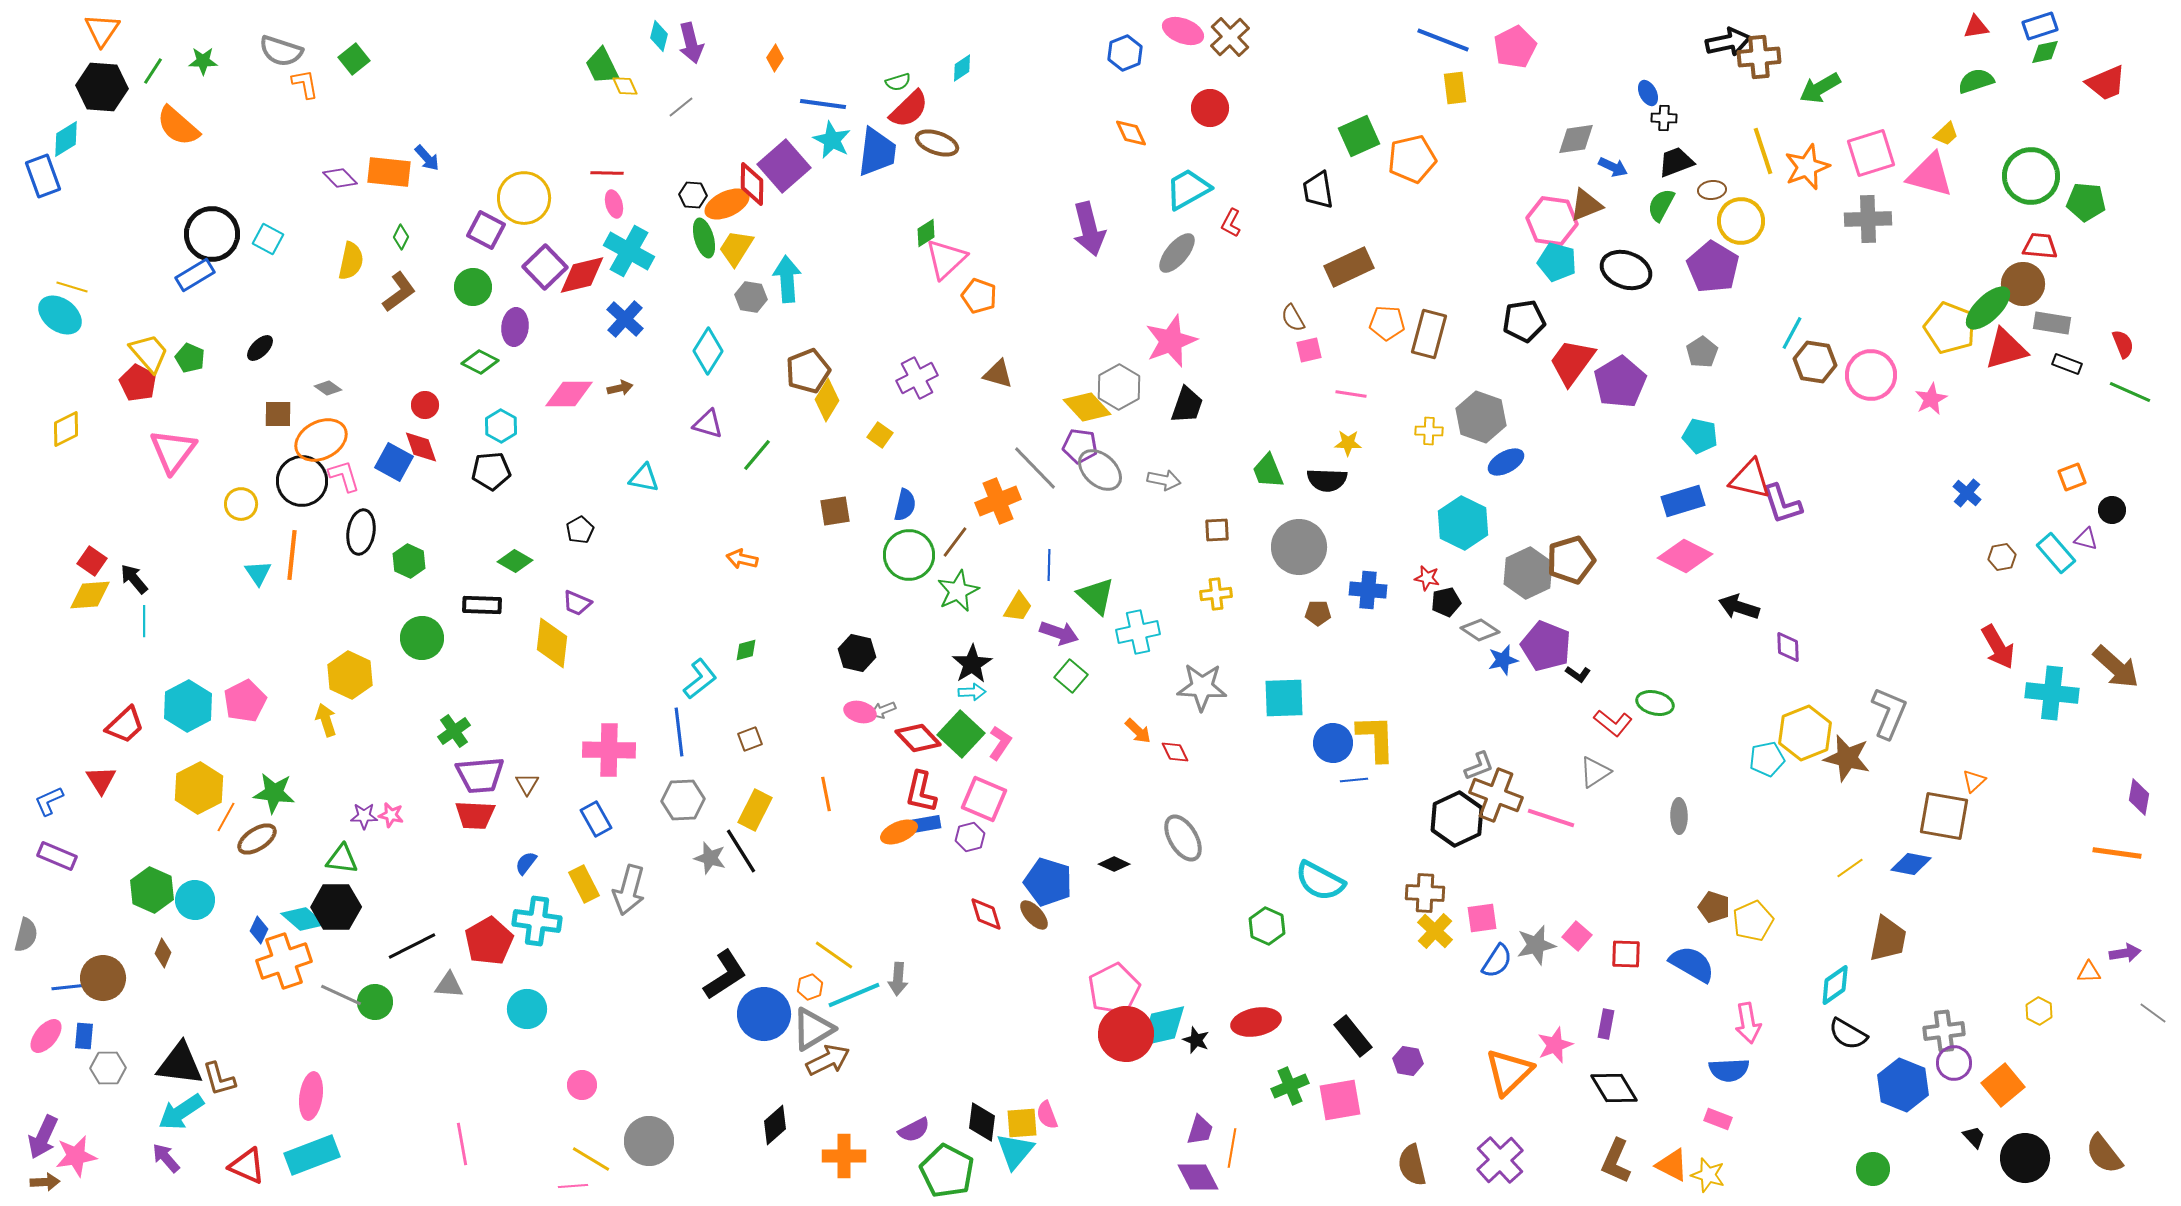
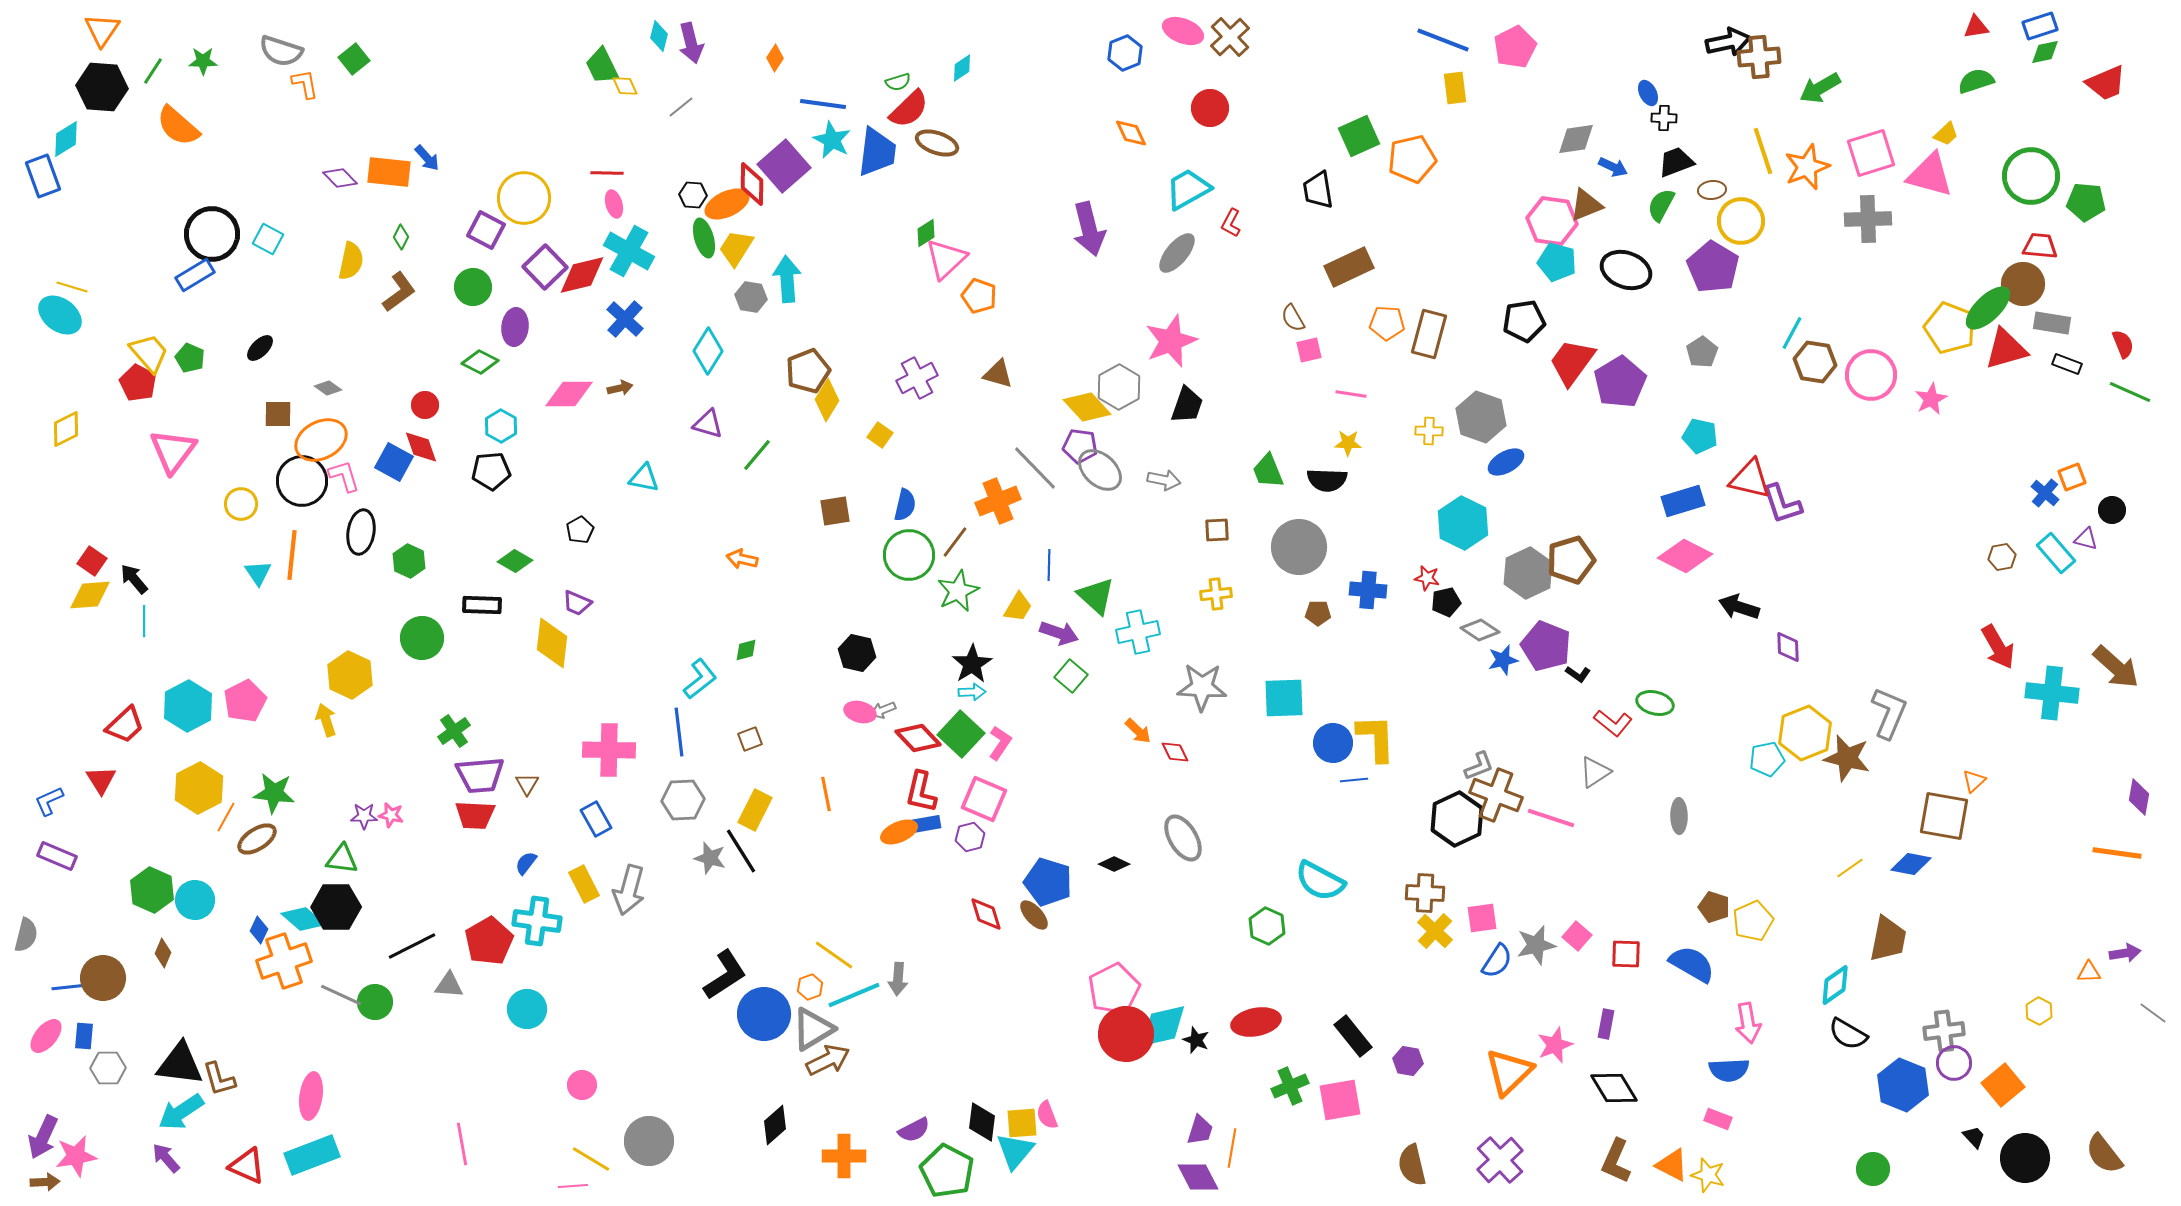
blue cross at (1967, 493): moved 78 px right
